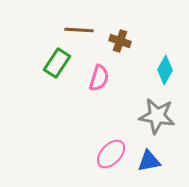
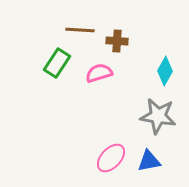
brown line: moved 1 px right
brown cross: moved 3 px left; rotated 15 degrees counterclockwise
cyan diamond: moved 1 px down
pink semicircle: moved 5 px up; rotated 124 degrees counterclockwise
gray star: moved 1 px right
pink ellipse: moved 4 px down
